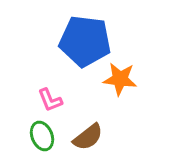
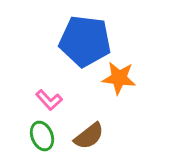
orange star: moved 1 px left, 1 px up
pink L-shape: moved 1 px left; rotated 20 degrees counterclockwise
brown semicircle: moved 1 px right, 1 px up
